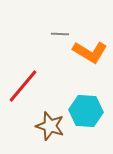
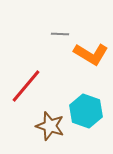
orange L-shape: moved 1 px right, 2 px down
red line: moved 3 px right
cyan hexagon: rotated 16 degrees clockwise
